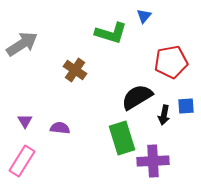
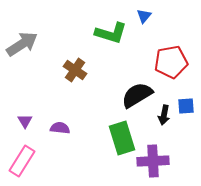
black semicircle: moved 2 px up
